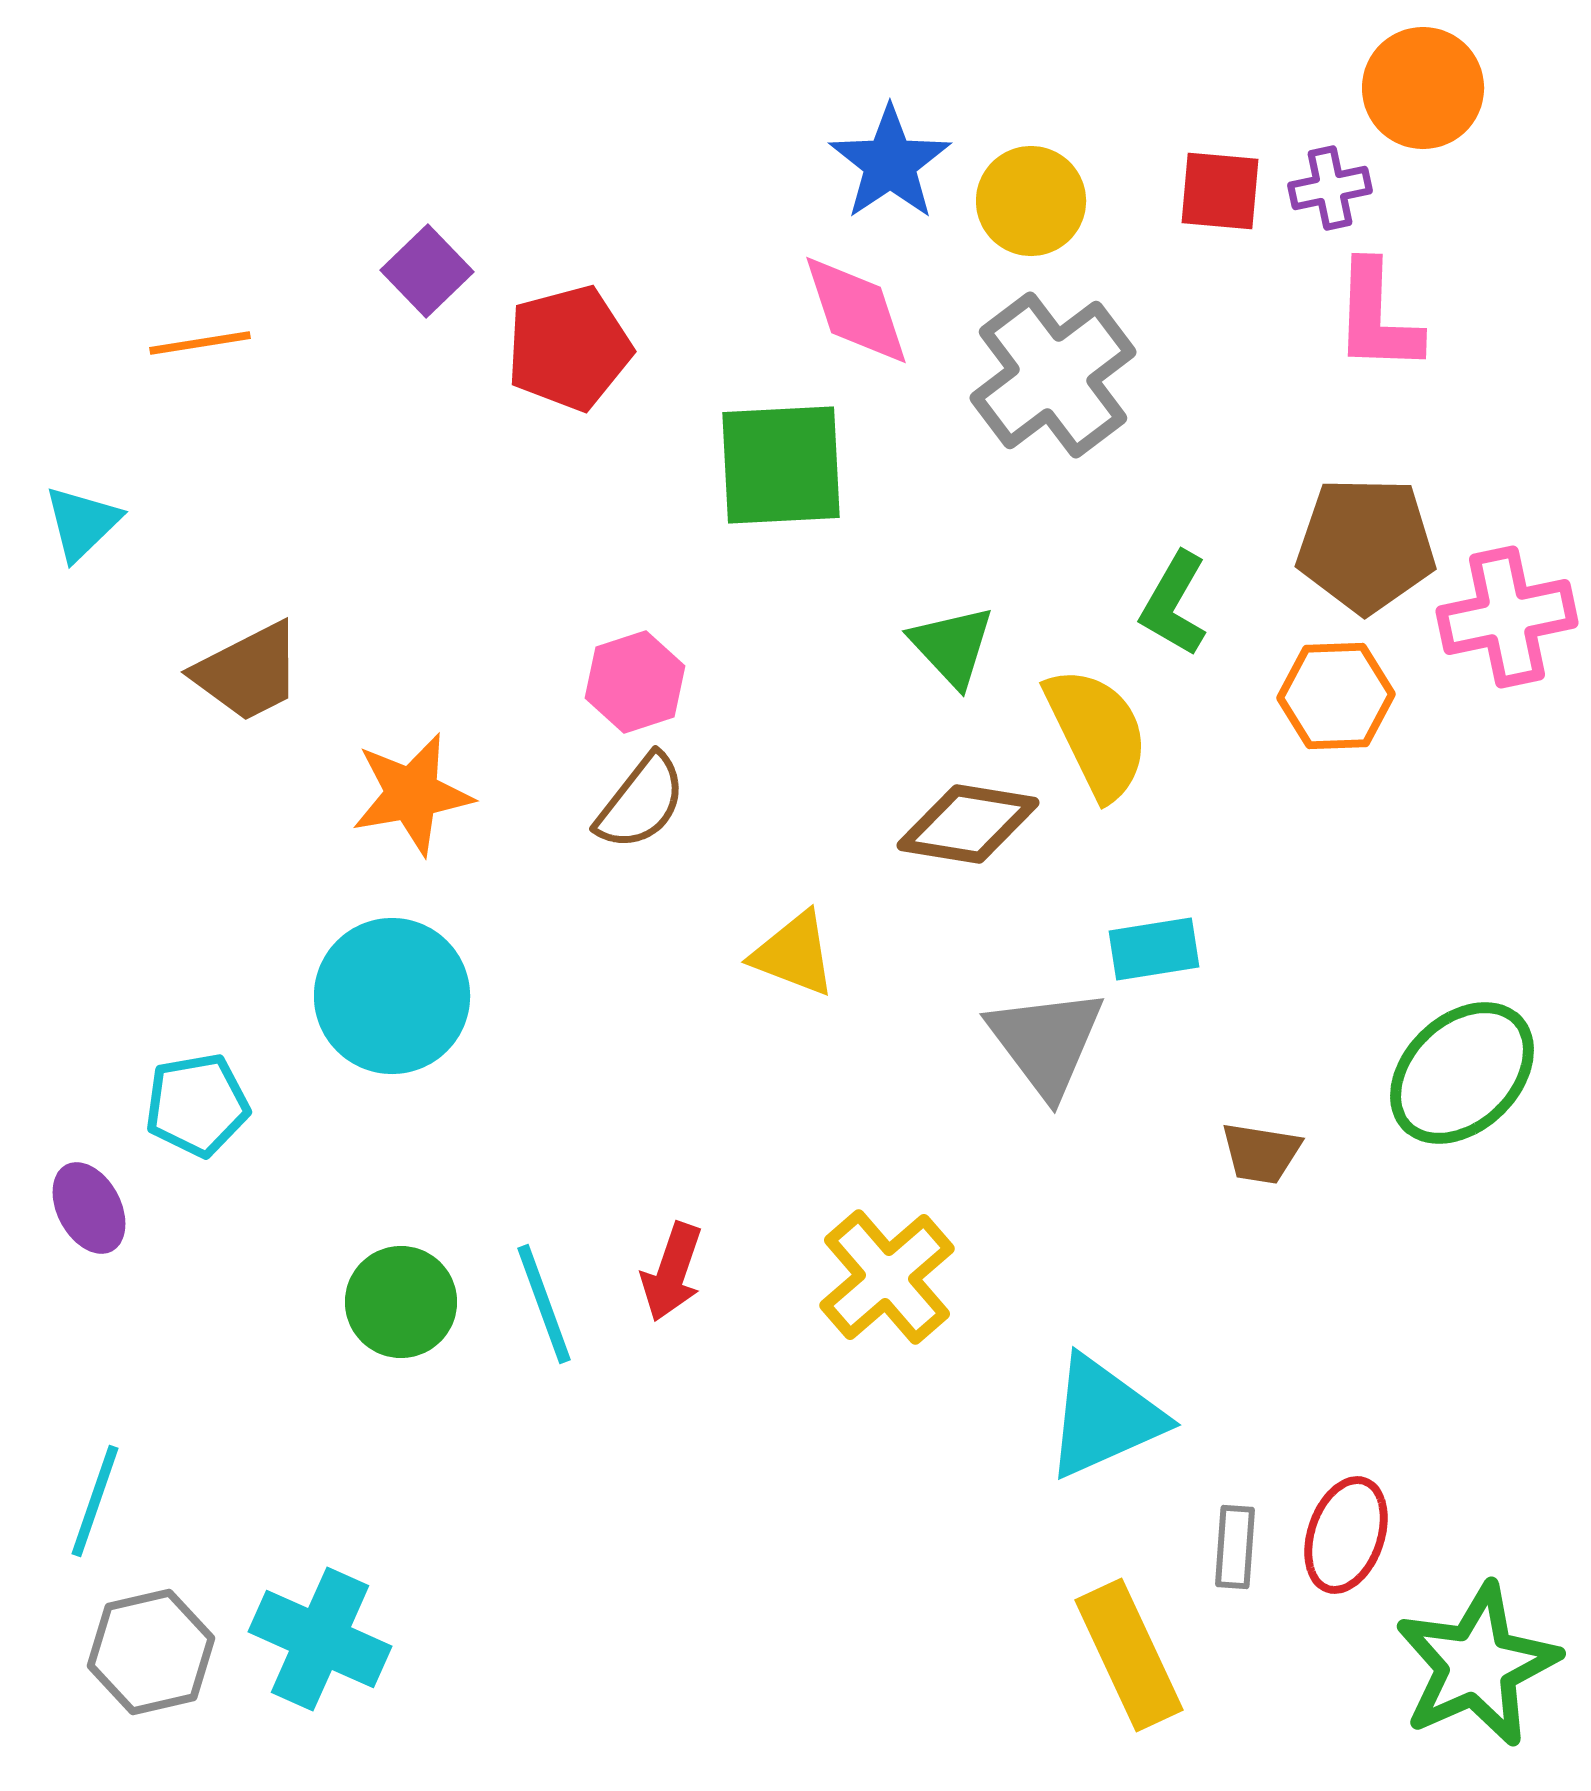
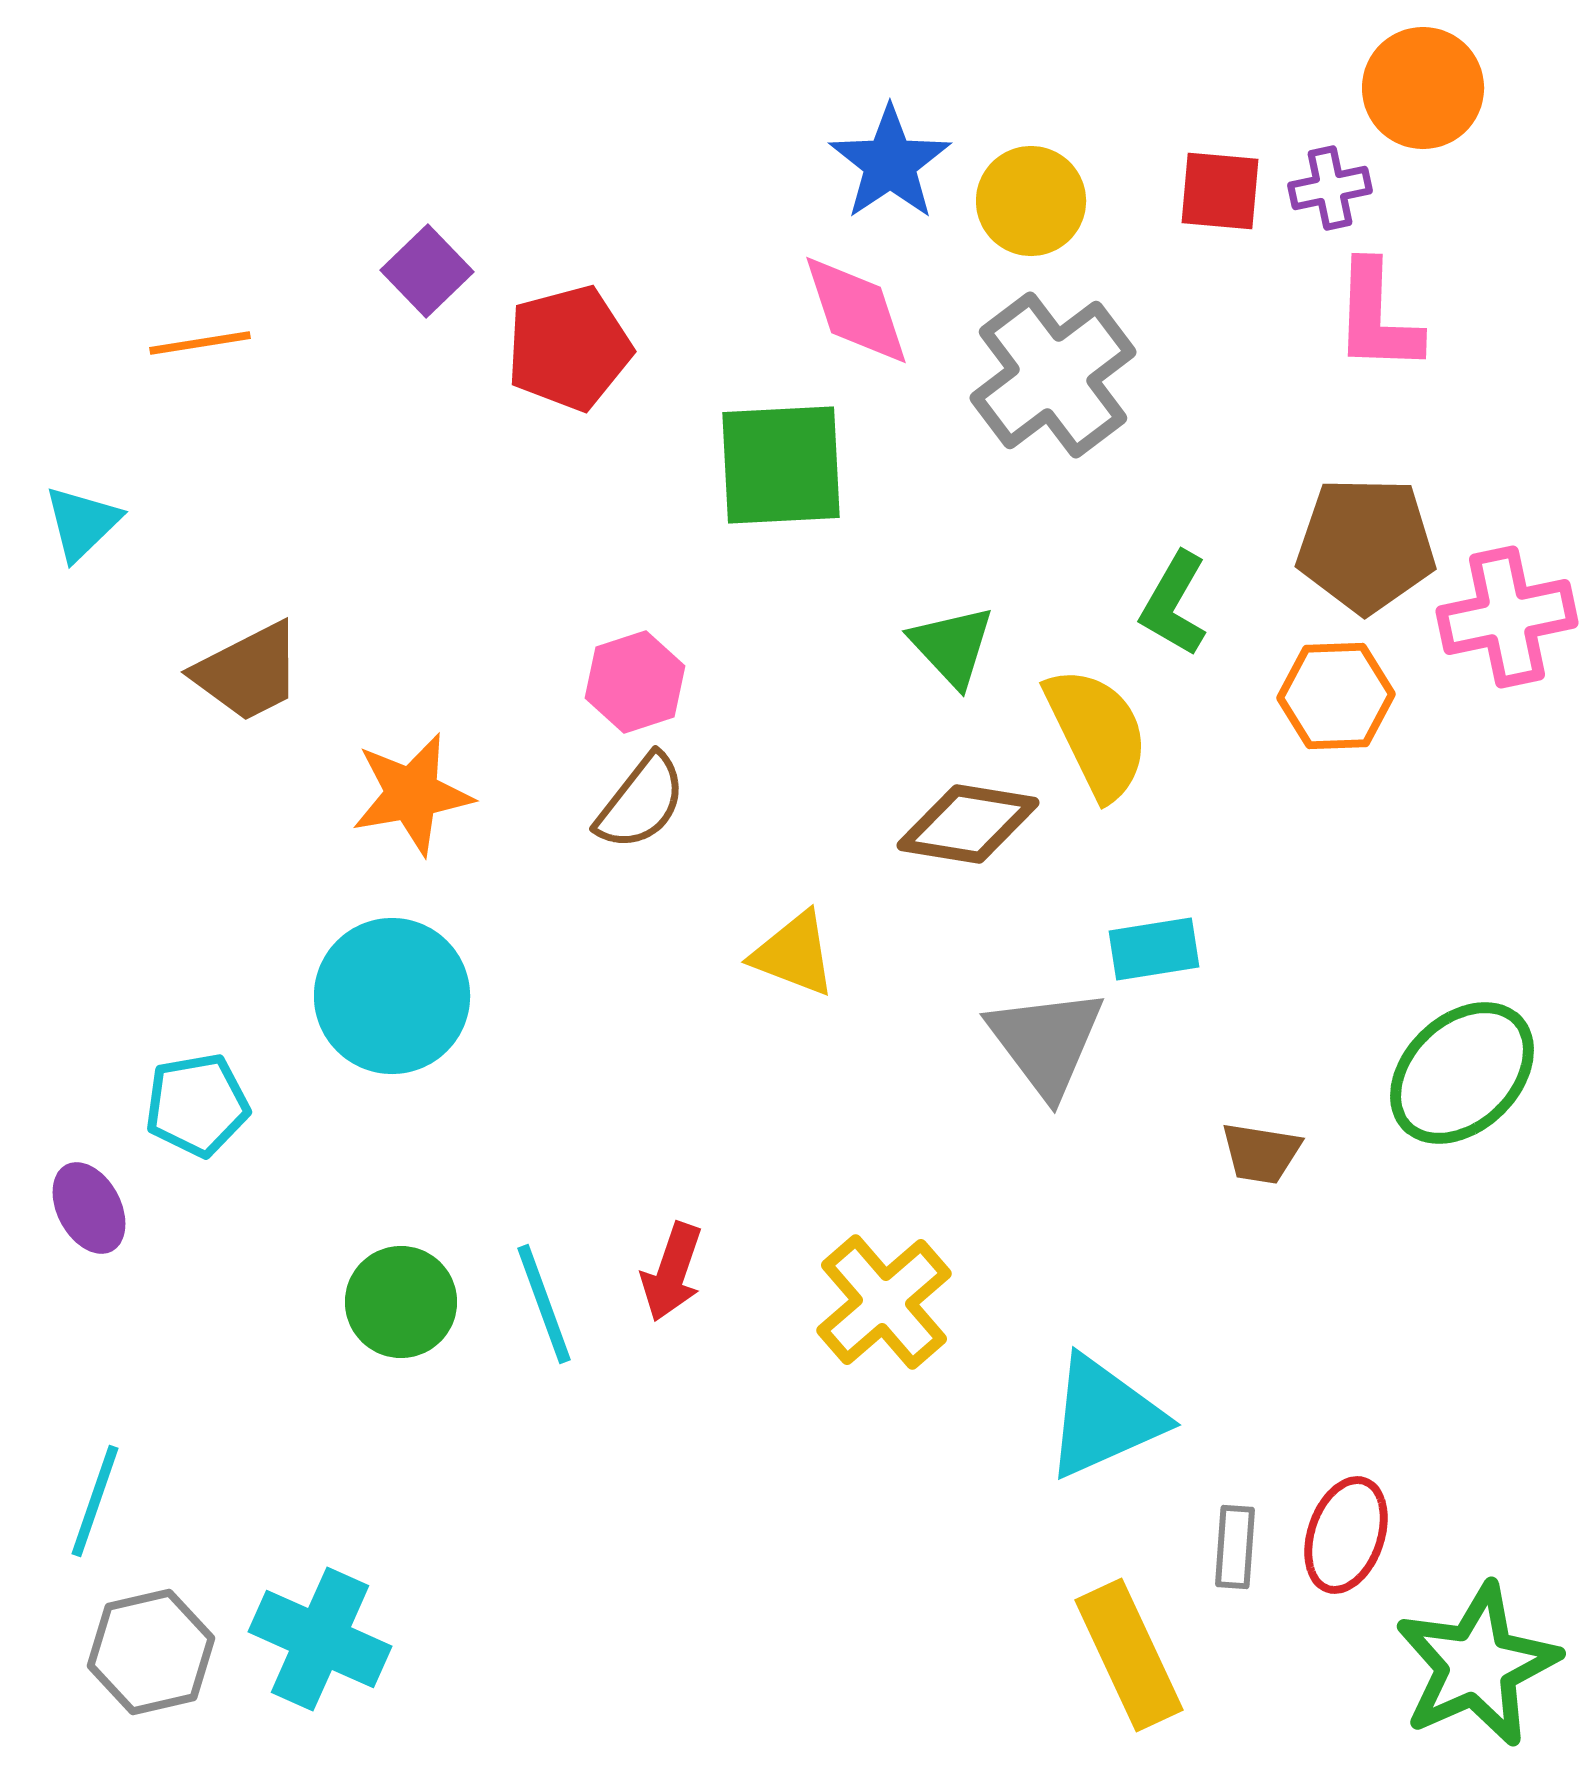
yellow cross at (887, 1277): moved 3 px left, 25 px down
